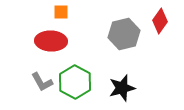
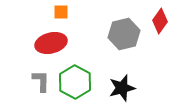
red ellipse: moved 2 px down; rotated 16 degrees counterclockwise
gray L-shape: moved 1 px left, 1 px up; rotated 150 degrees counterclockwise
